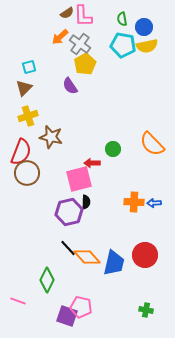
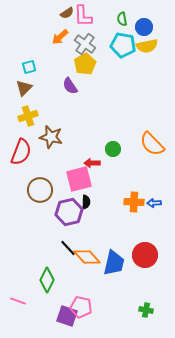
gray cross: moved 5 px right
brown circle: moved 13 px right, 17 px down
